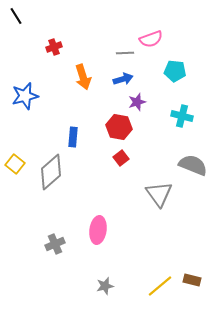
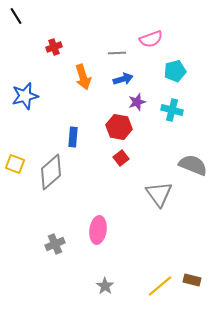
gray line: moved 8 px left
cyan pentagon: rotated 20 degrees counterclockwise
cyan cross: moved 10 px left, 6 px up
yellow square: rotated 18 degrees counterclockwise
gray star: rotated 24 degrees counterclockwise
